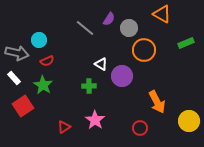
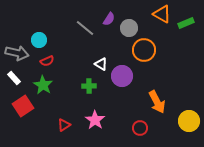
green rectangle: moved 20 px up
red triangle: moved 2 px up
